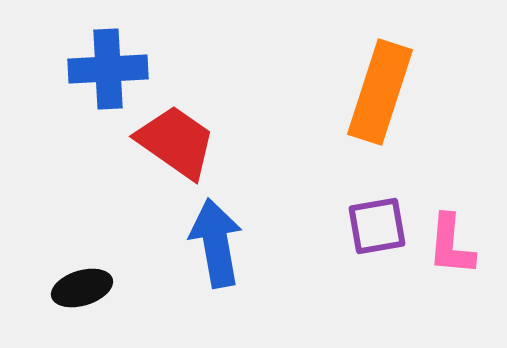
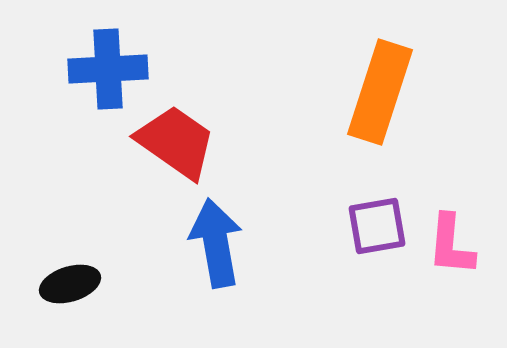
black ellipse: moved 12 px left, 4 px up
